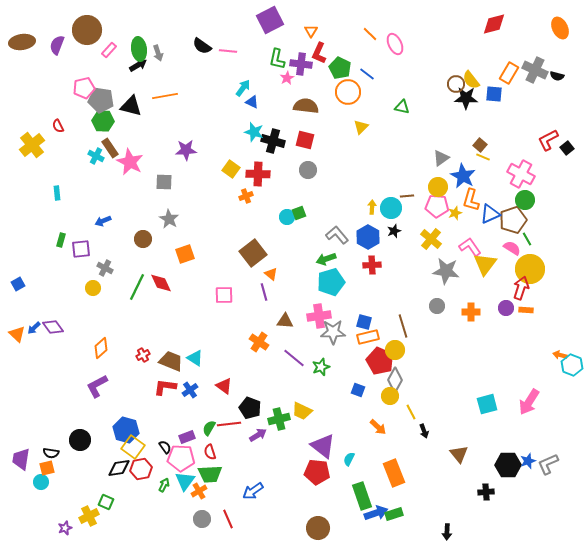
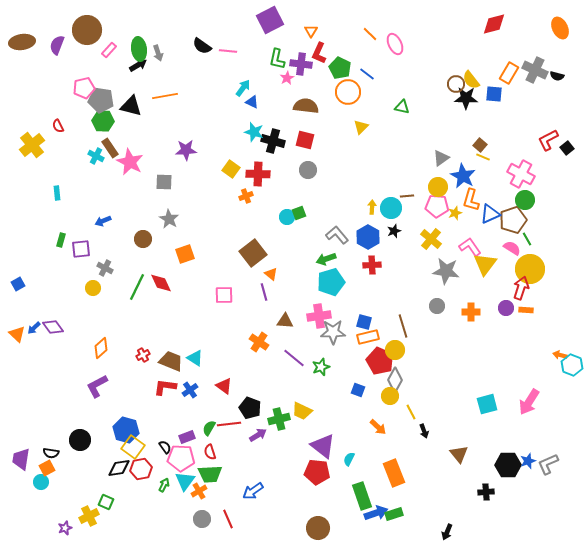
orange square at (47, 468): rotated 14 degrees counterclockwise
black arrow at (447, 532): rotated 21 degrees clockwise
